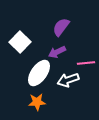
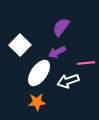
white square: moved 3 px down
white arrow: moved 1 px down
